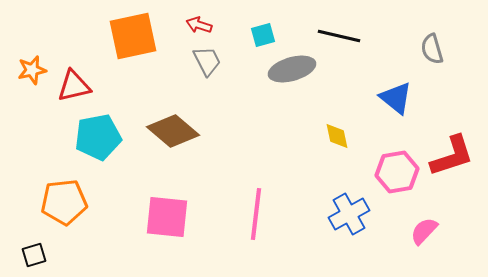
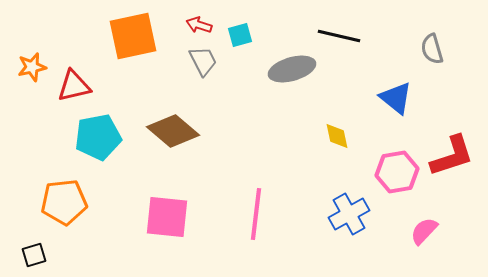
cyan square: moved 23 px left
gray trapezoid: moved 4 px left
orange star: moved 3 px up
